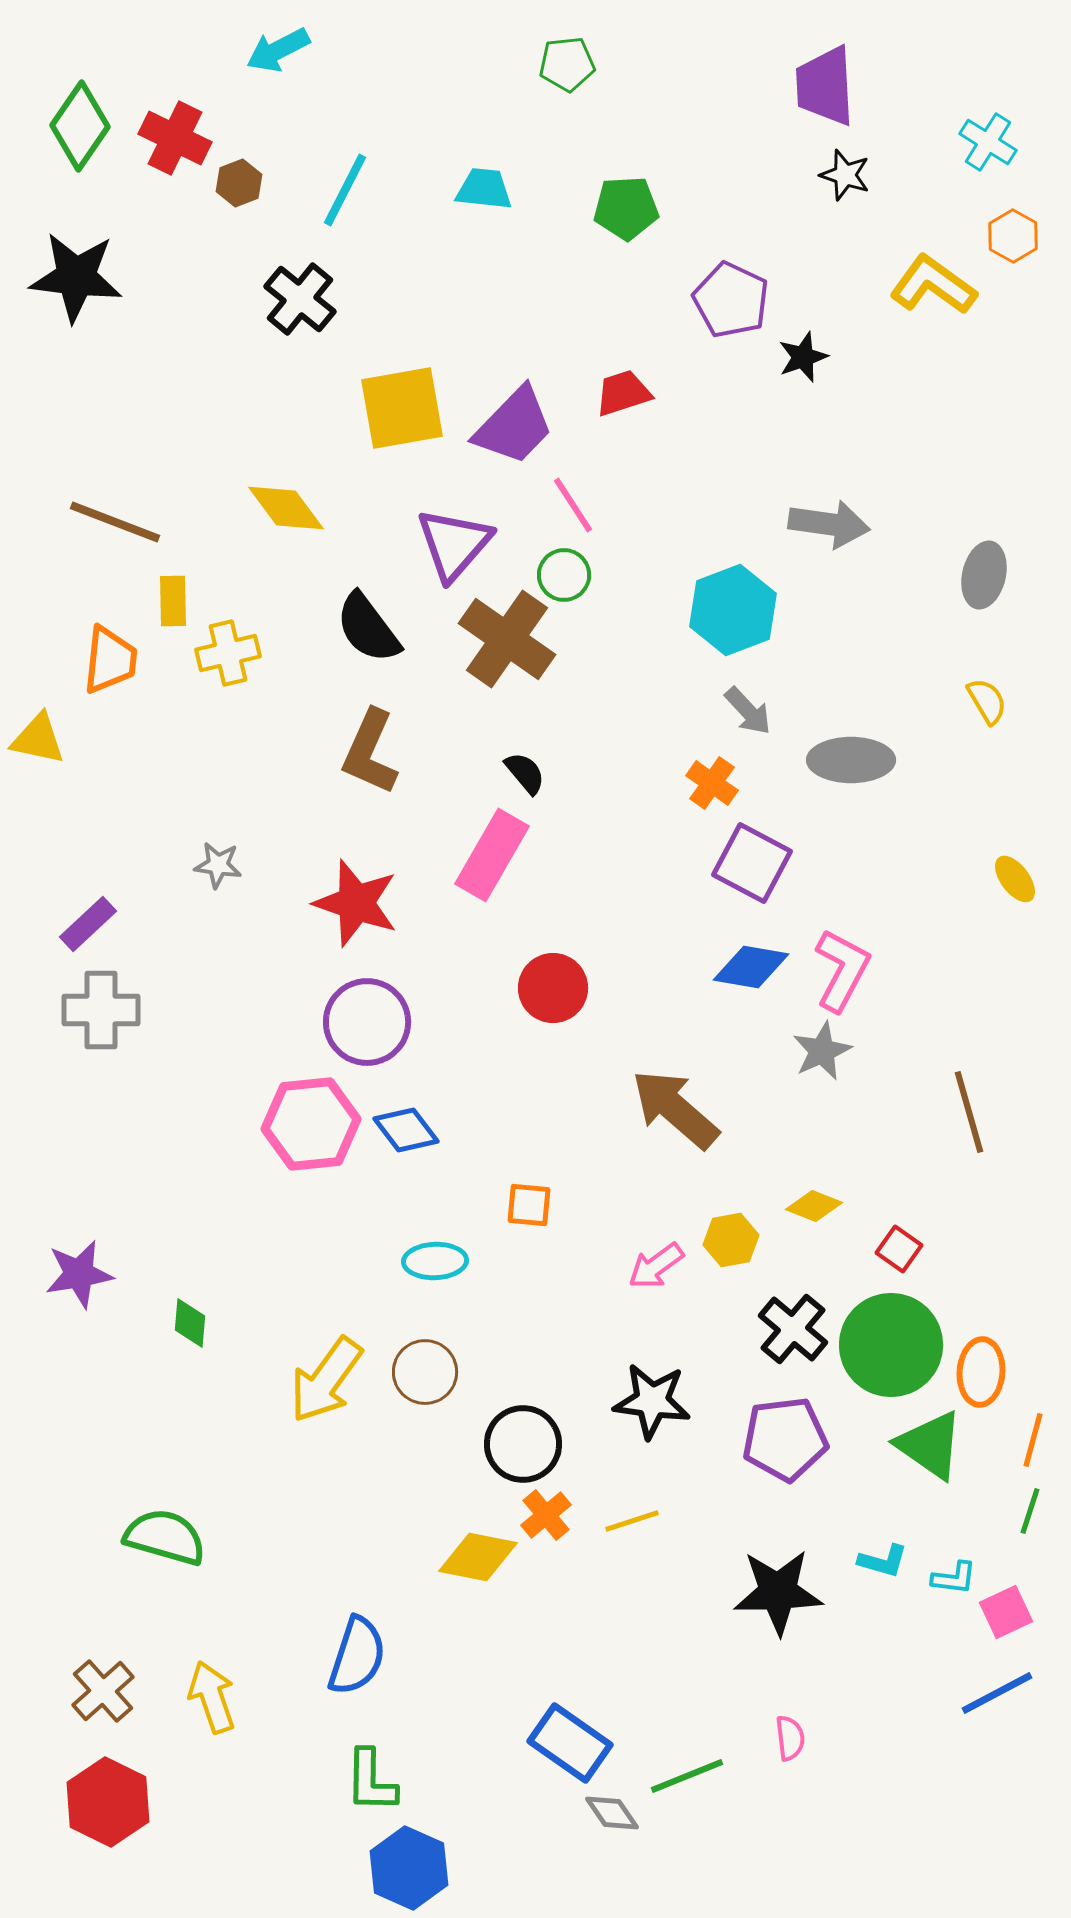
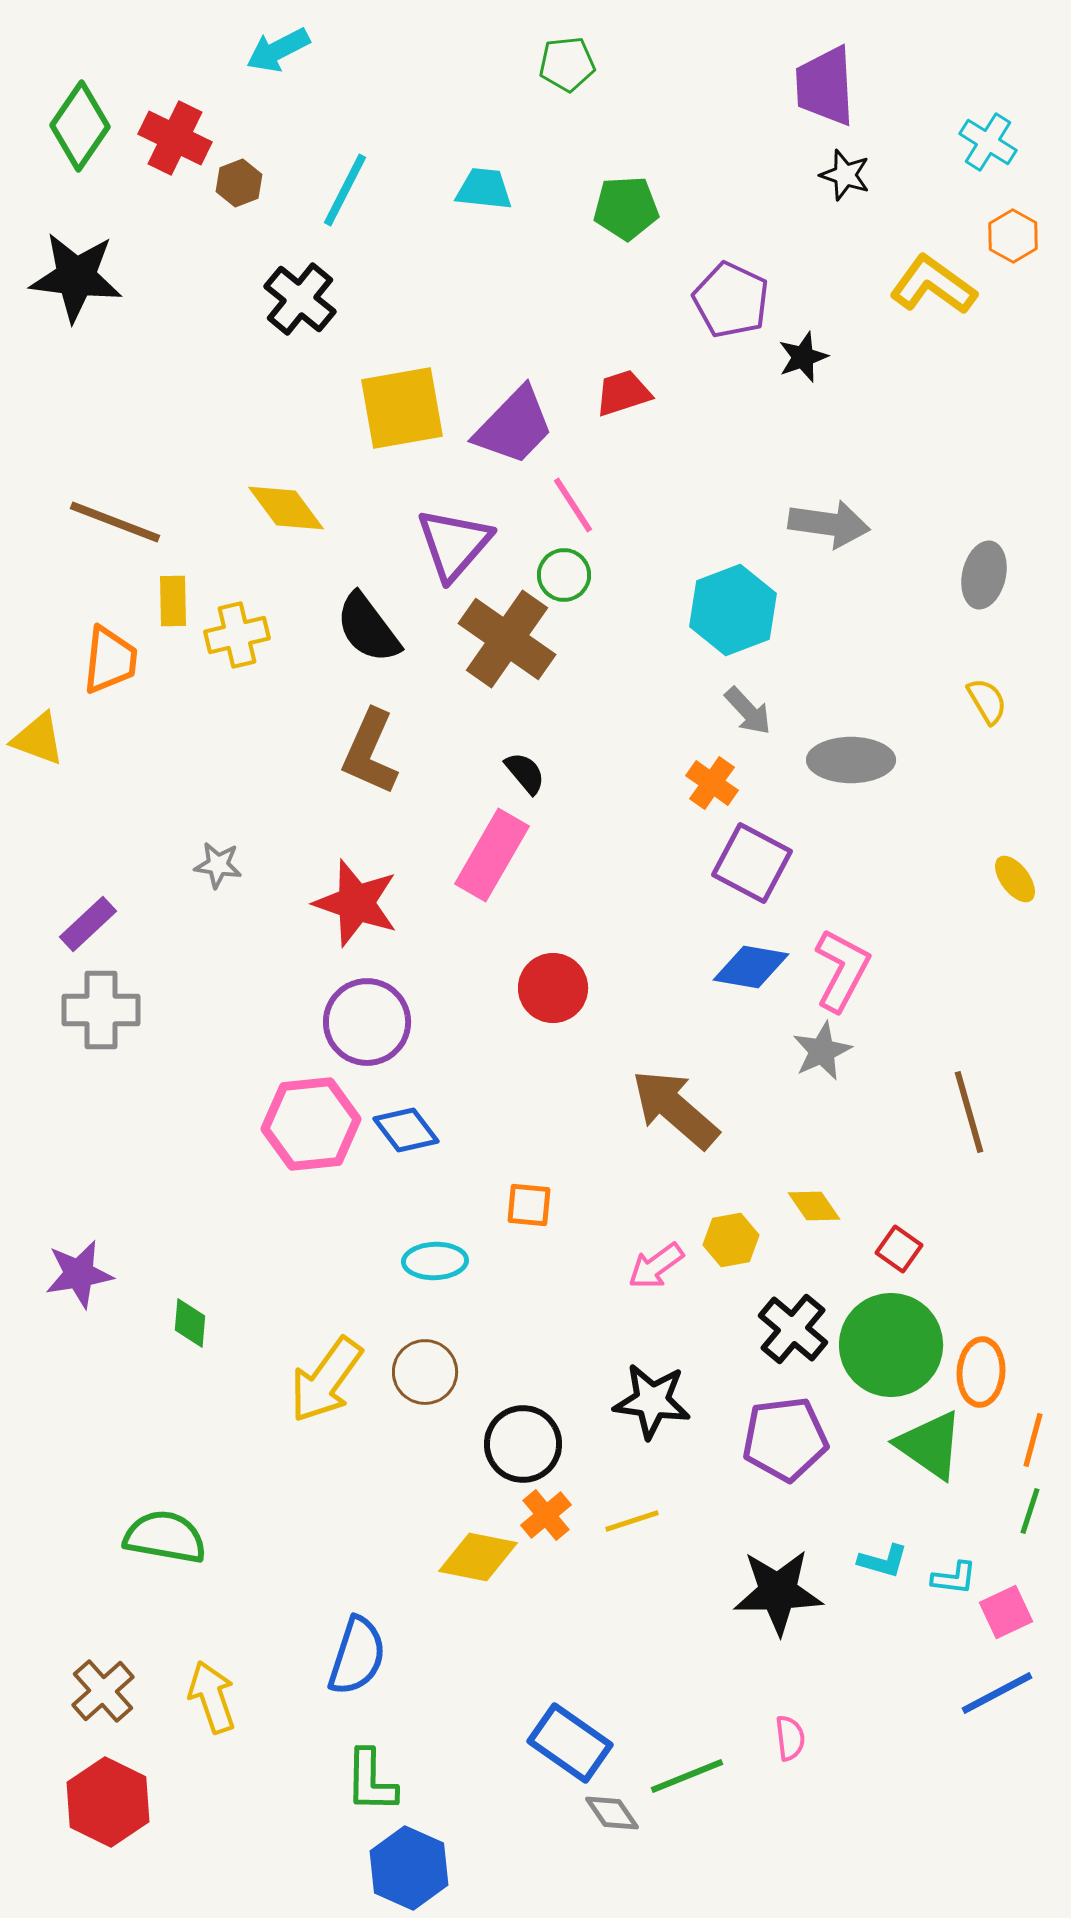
yellow cross at (228, 653): moved 9 px right, 18 px up
yellow triangle at (38, 739): rotated 8 degrees clockwise
yellow diamond at (814, 1206): rotated 34 degrees clockwise
green semicircle at (165, 1537): rotated 6 degrees counterclockwise
